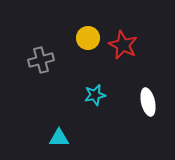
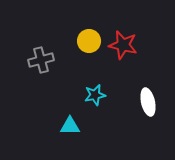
yellow circle: moved 1 px right, 3 px down
red star: rotated 12 degrees counterclockwise
cyan triangle: moved 11 px right, 12 px up
